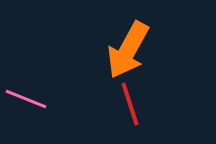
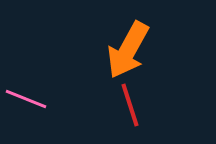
red line: moved 1 px down
